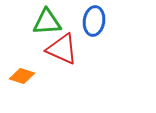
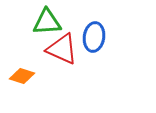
blue ellipse: moved 16 px down
